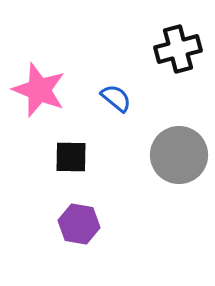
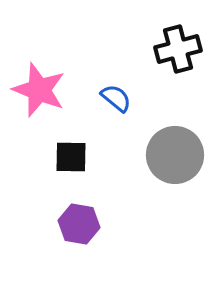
gray circle: moved 4 px left
